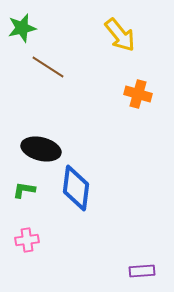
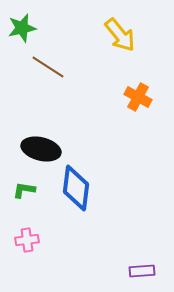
orange cross: moved 3 px down; rotated 12 degrees clockwise
